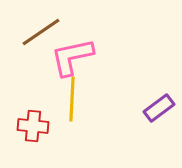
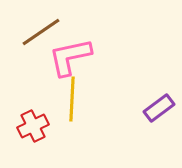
pink L-shape: moved 2 px left
red cross: rotated 32 degrees counterclockwise
